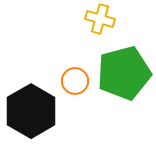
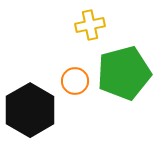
yellow cross: moved 10 px left, 6 px down; rotated 28 degrees counterclockwise
black hexagon: moved 1 px left, 1 px up
